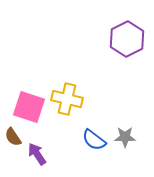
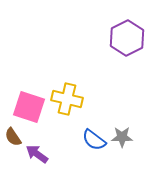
purple hexagon: moved 1 px up
gray star: moved 3 px left
purple arrow: rotated 20 degrees counterclockwise
